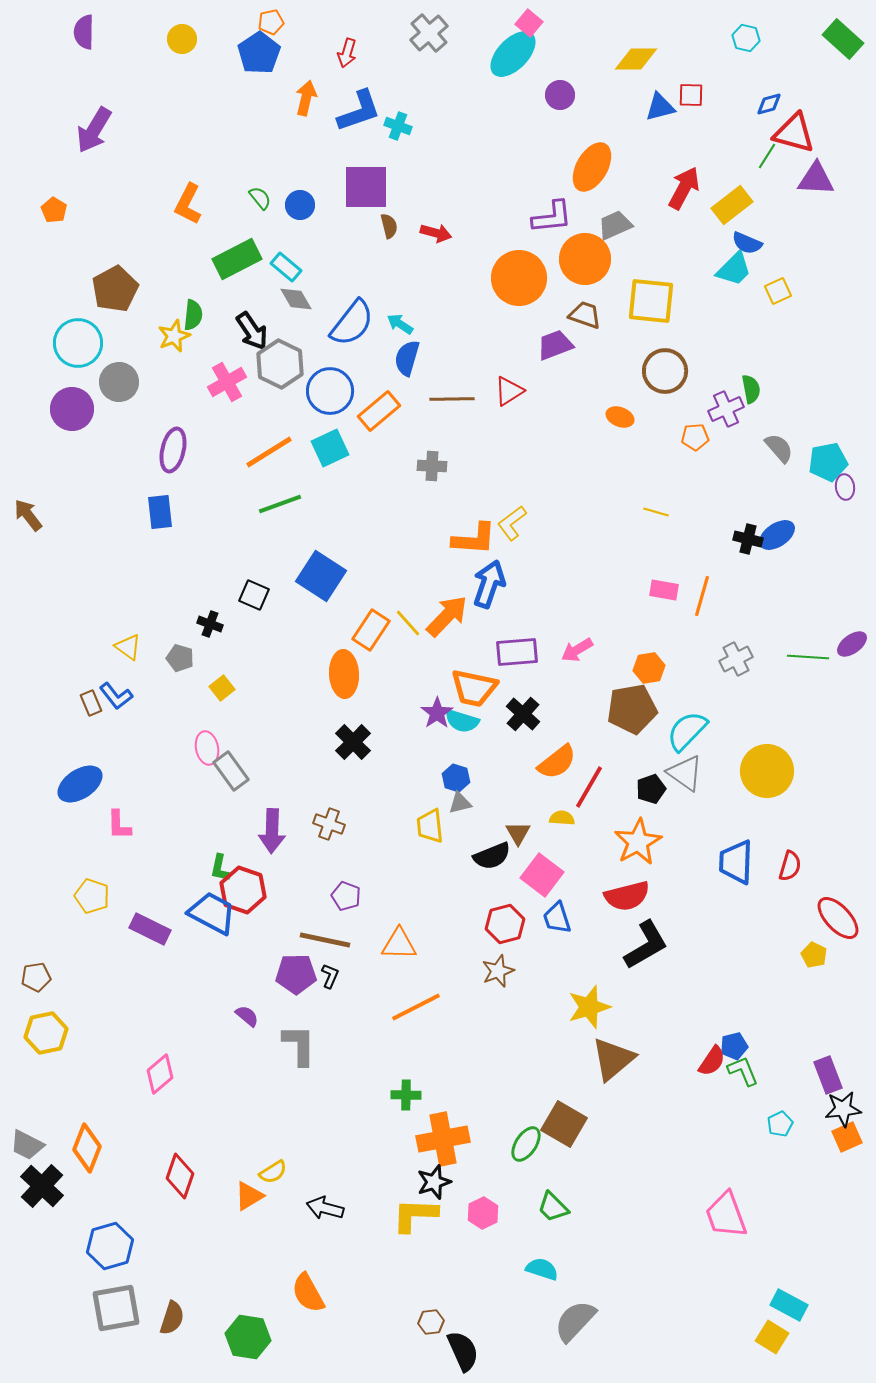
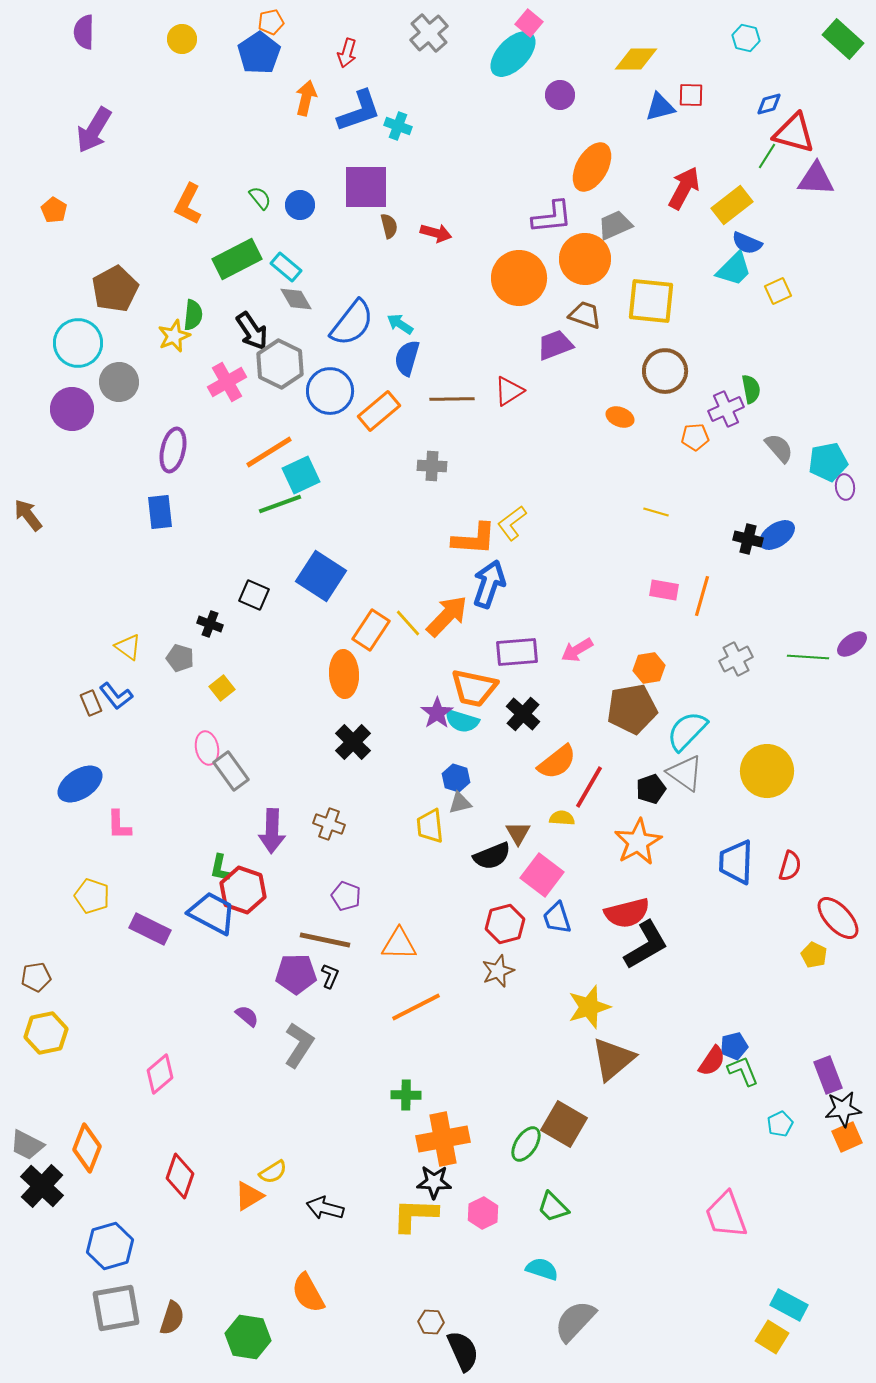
cyan square at (330, 448): moved 29 px left, 27 px down
red semicircle at (627, 896): moved 17 px down
gray L-shape at (299, 1045): rotated 33 degrees clockwise
black star at (434, 1182): rotated 20 degrees clockwise
brown hexagon at (431, 1322): rotated 10 degrees clockwise
